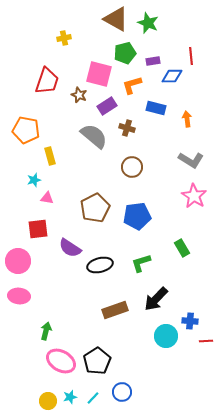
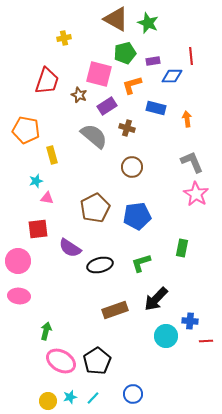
yellow rectangle at (50, 156): moved 2 px right, 1 px up
gray L-shape at (191, 160): moved 1 px right, 2 px down; rotated 145 degrees counterclockwise
cyan star at (34, 180): moved 2 px right, 1 px down
pink star at (194, 196): moved 2 px right, 2 px up
green rectangle at (182, 248): rotated 42 degrees clockwise
blue circle at (122, 392): moved 11 px right, 2 px down
